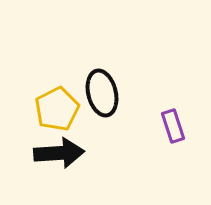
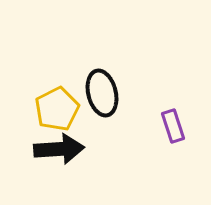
black arrow: moved 4 px up
